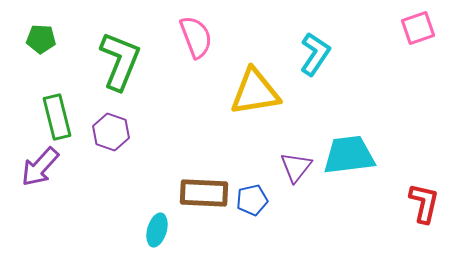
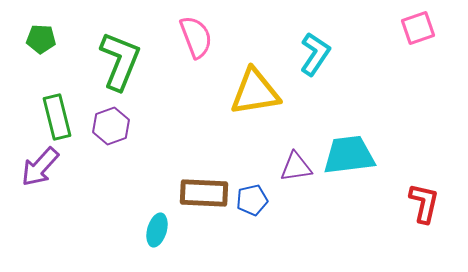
purple hexagon: moved 6 px up; rotated 21 degrees clockwise
purple triangle: rotated 44 degrees clockwise
